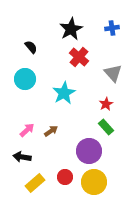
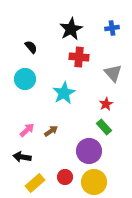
red cross: rotated 36 degrees counterclockwise
green rectangle: moved 2 px left
